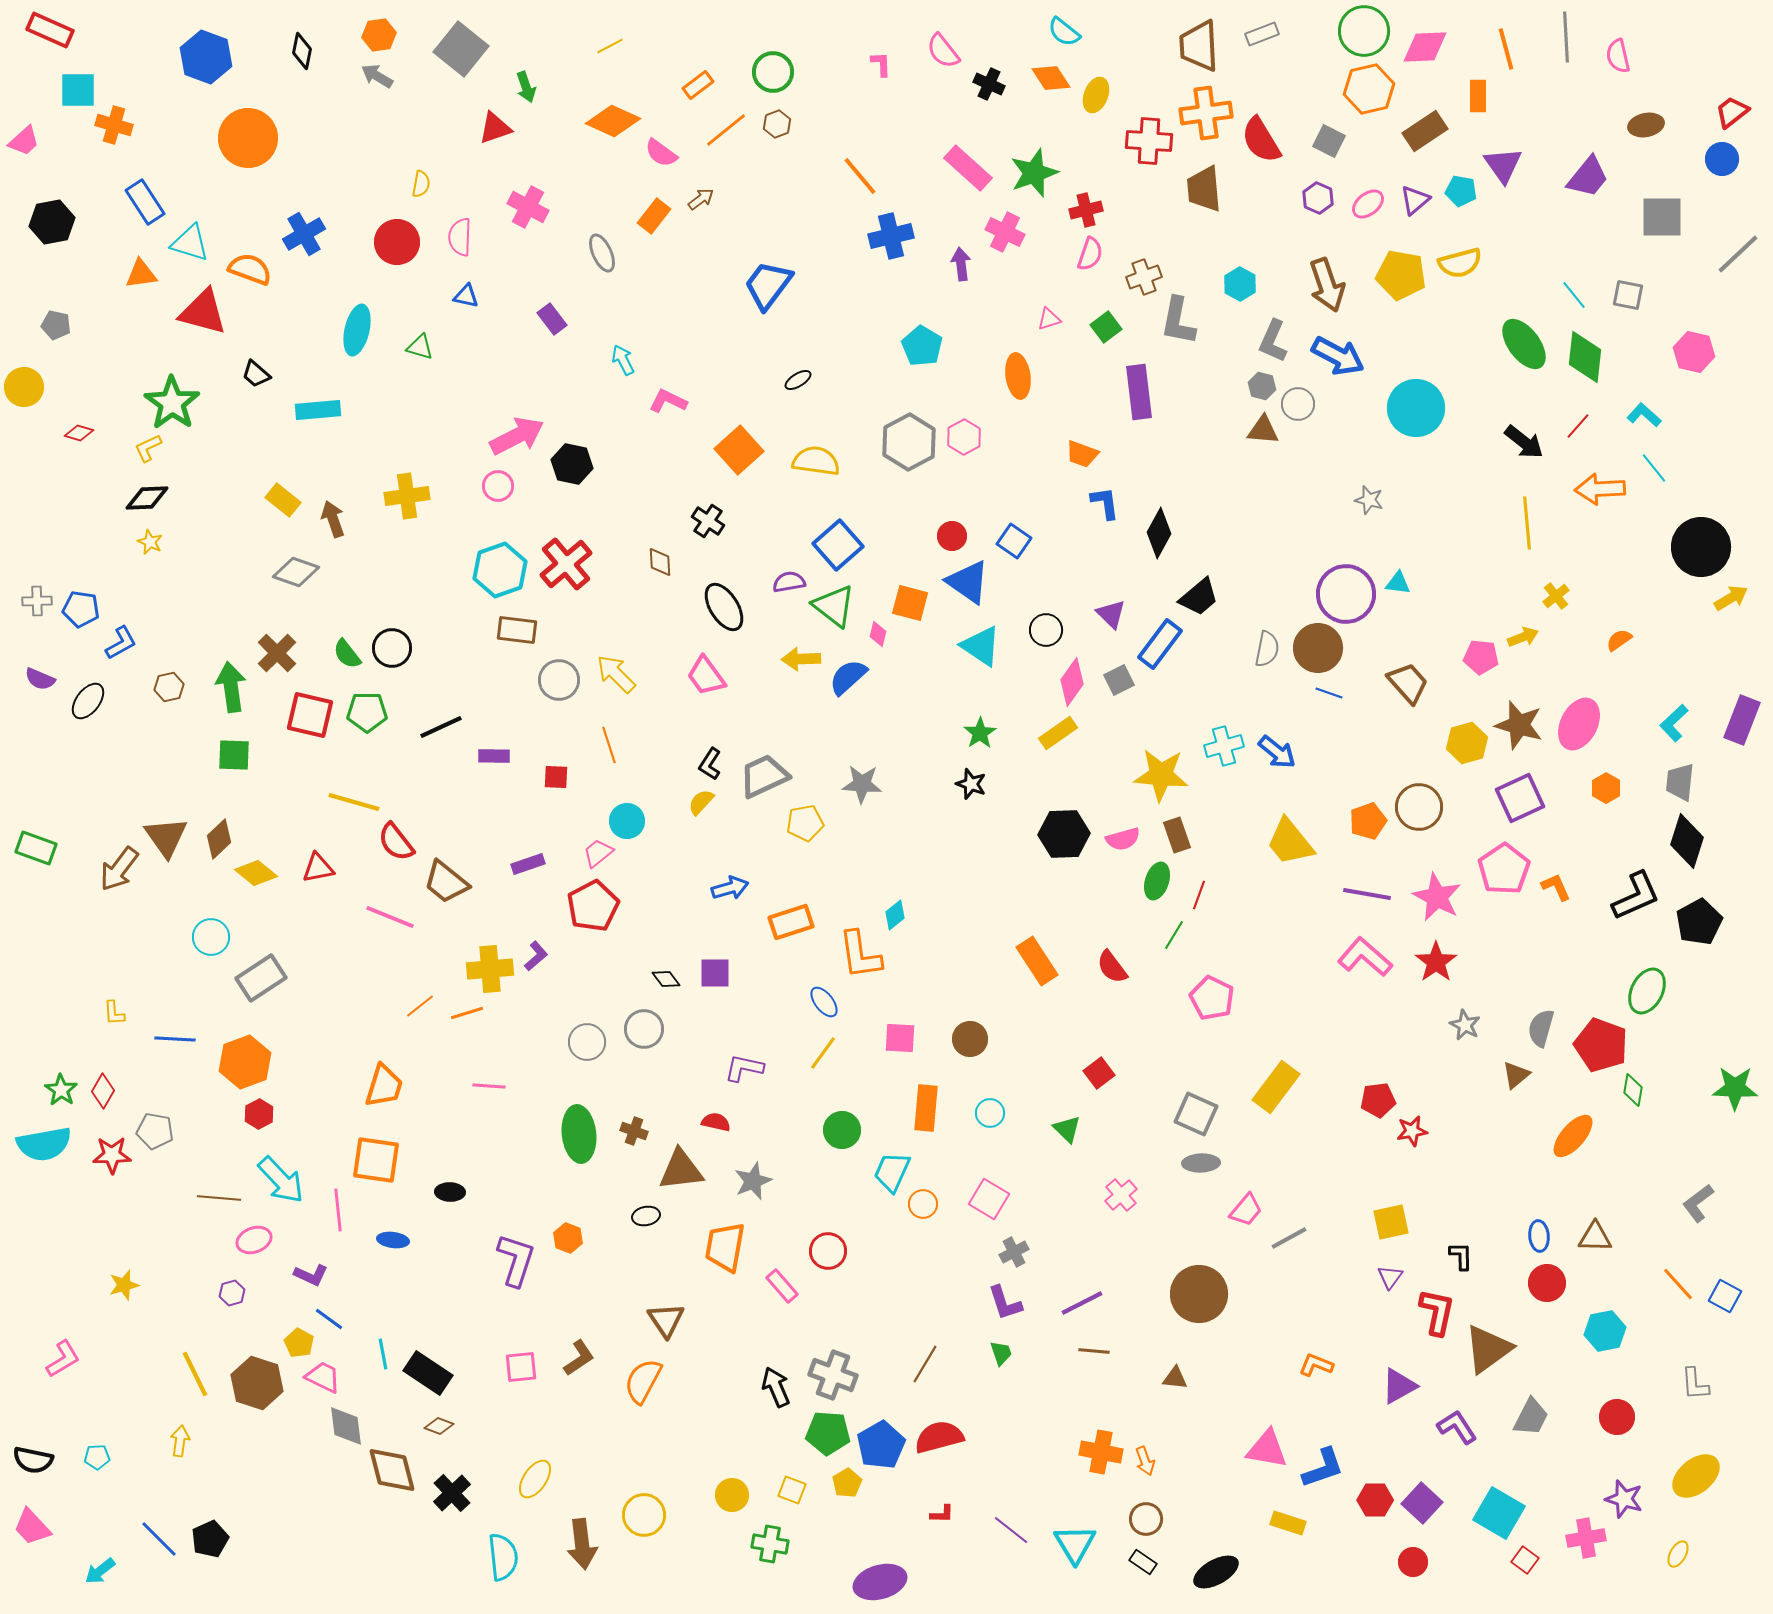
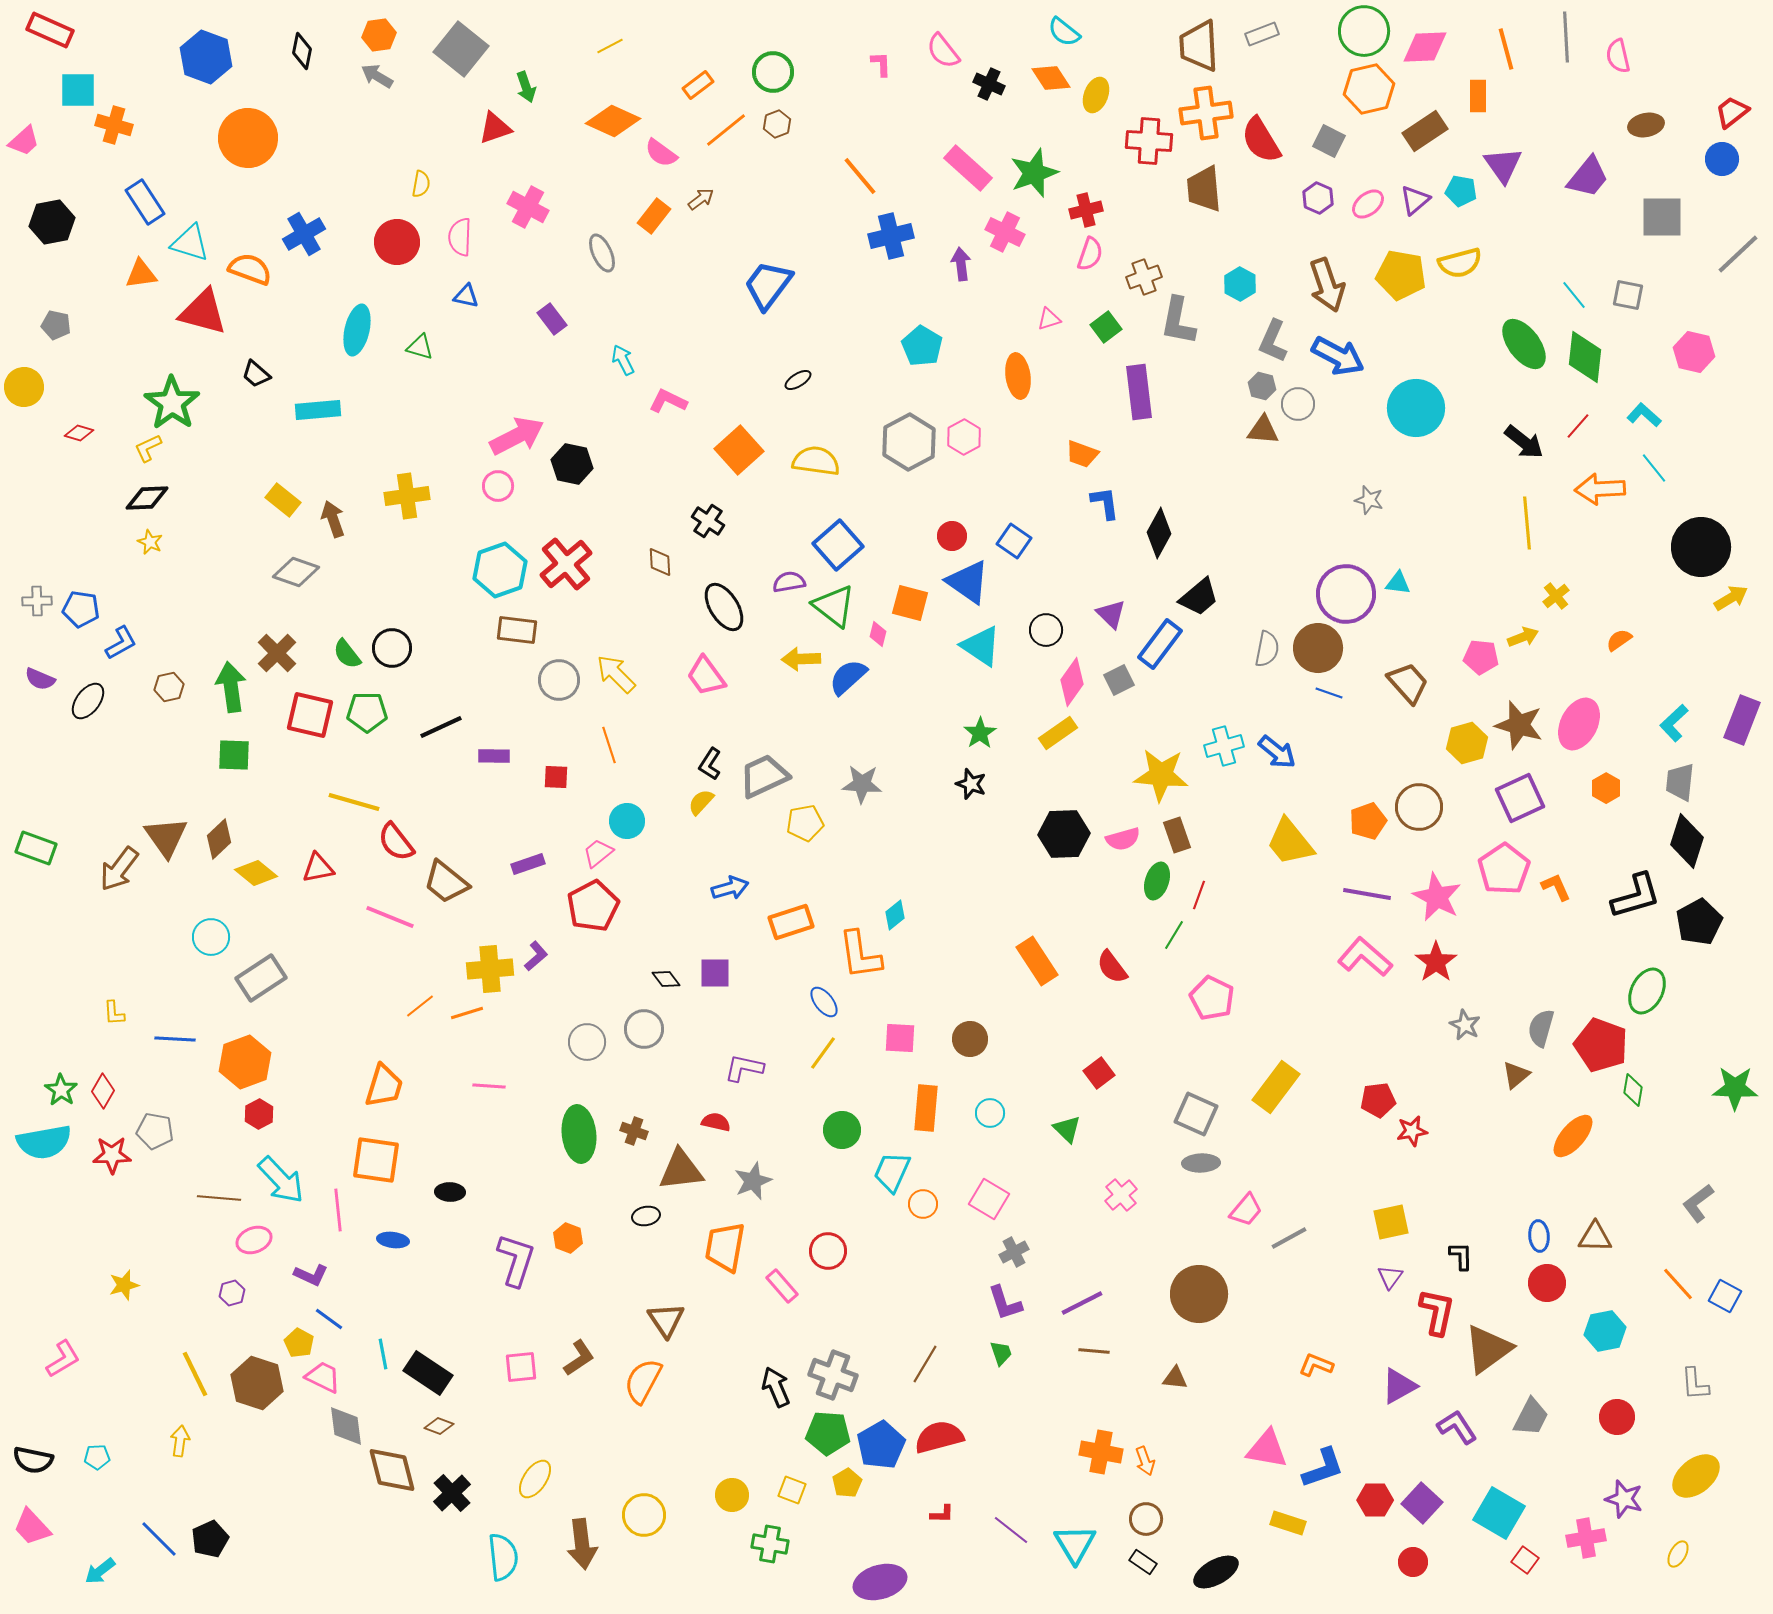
black L-shape at (1636, 896): rotated 8 degrees clockwise
cyan semicircle at (44, 1144): moved 2 px up
